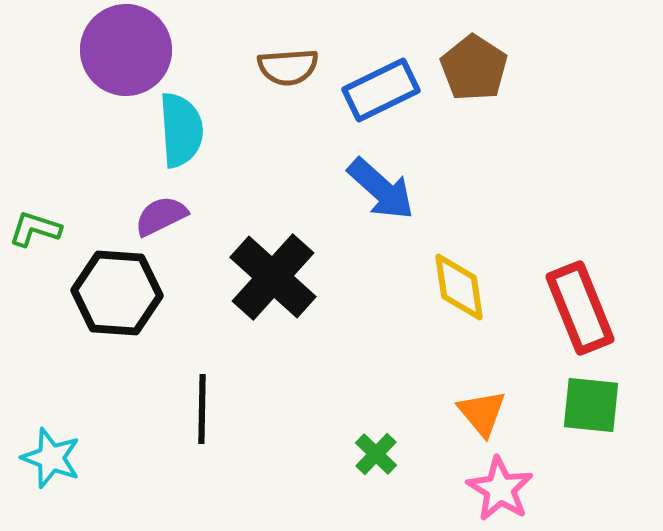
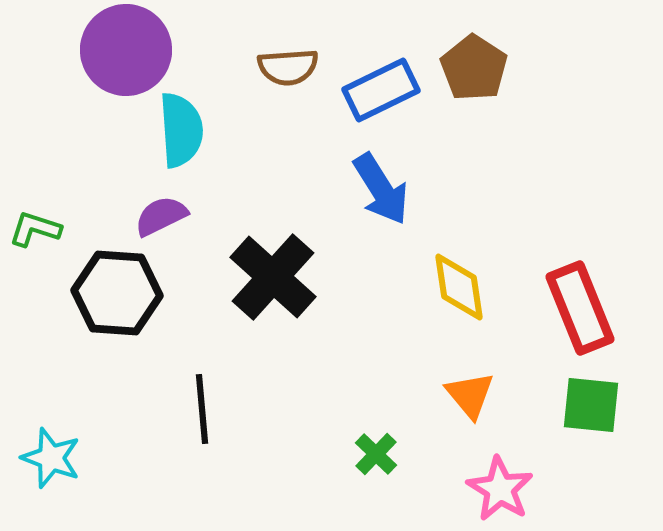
blue arrow: rotated 16 degrees clockwise
black line: rotated 6 degrees counterclockwise
orange triangle: moved 12 px left, 18 px up
